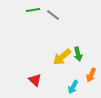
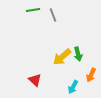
gray line: rotated 32 degrees clockwise
